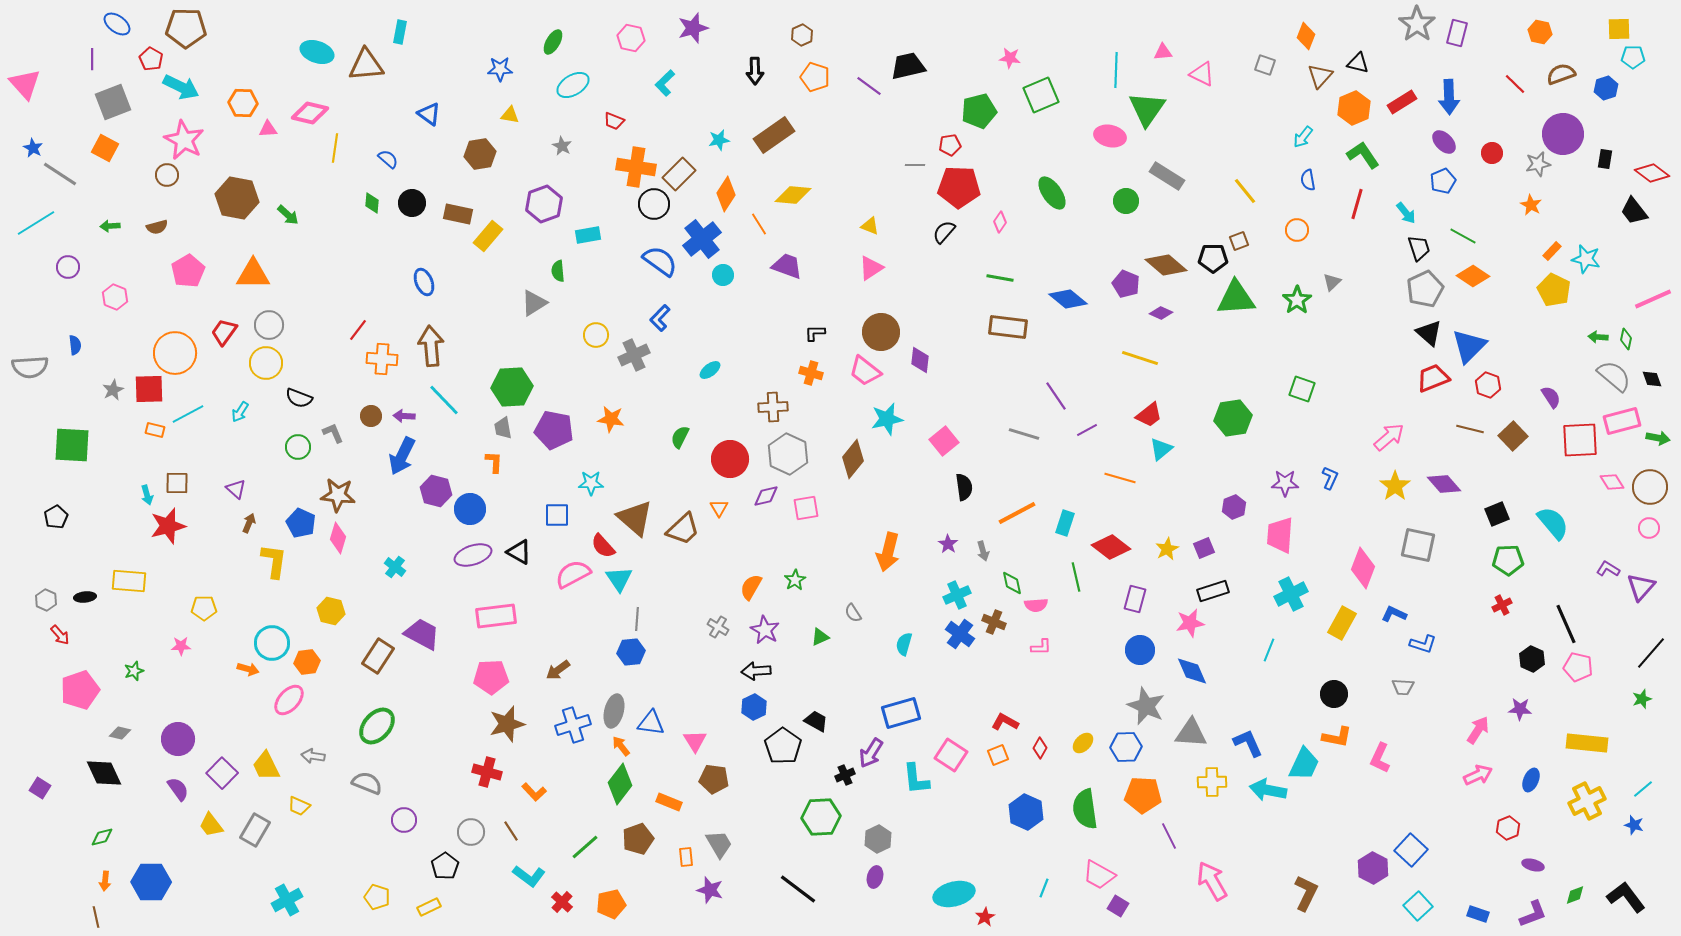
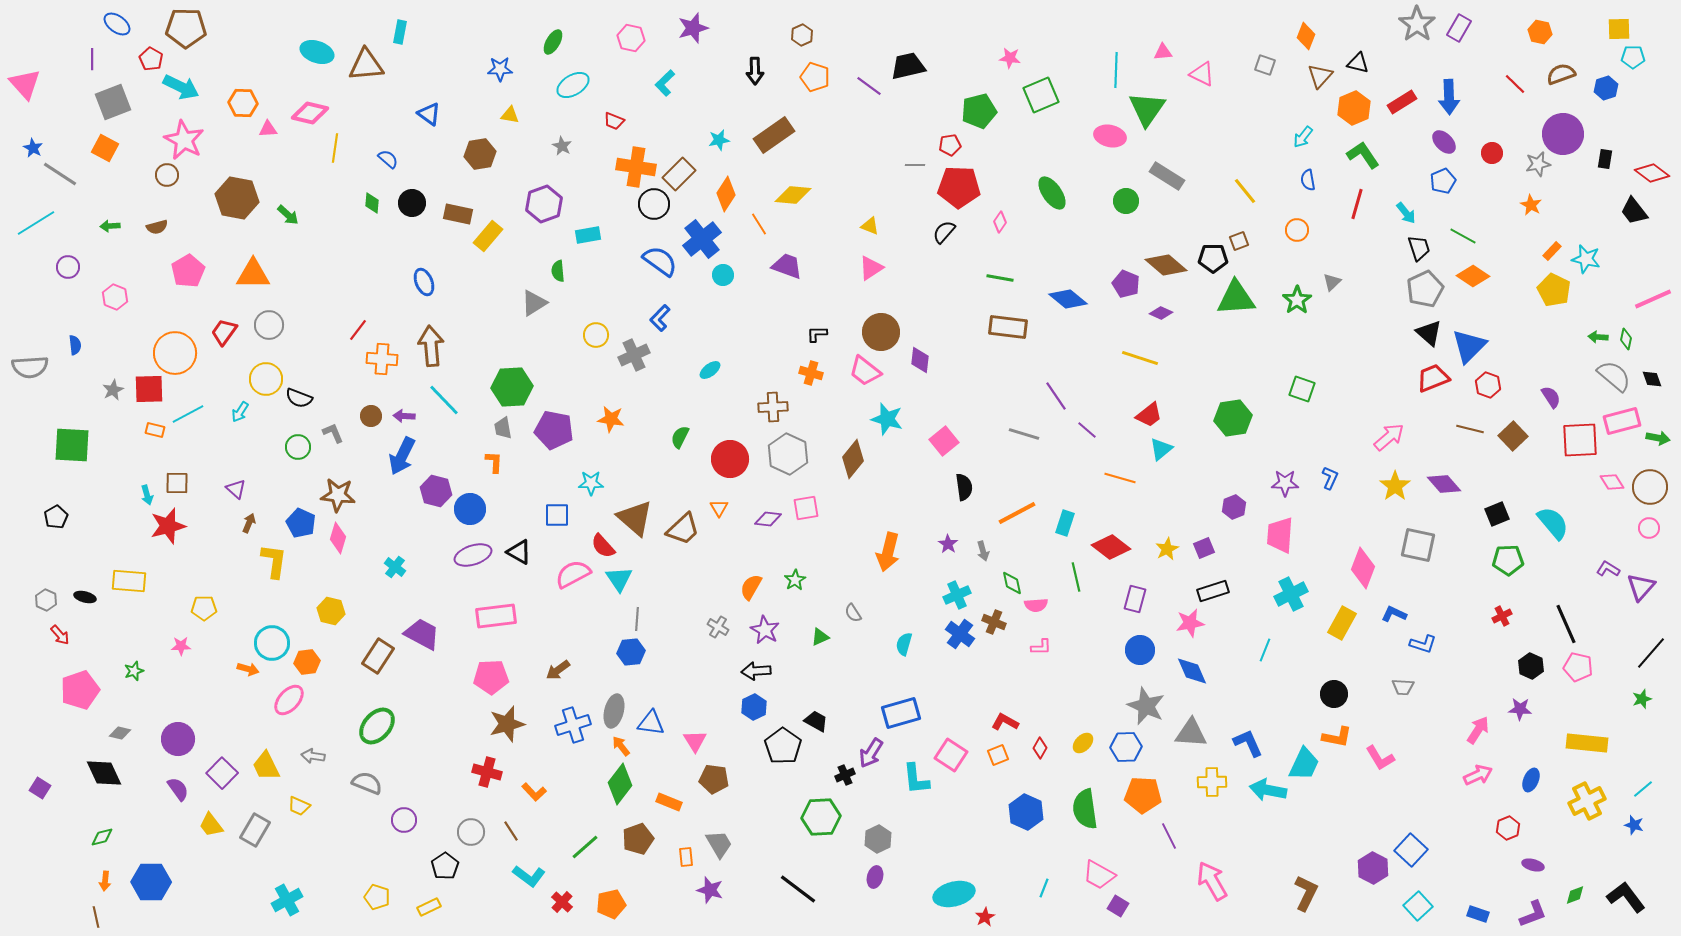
purple rectangle at (1457, 33): moved 2 px right, 5 px up; rotated 16 degrees clockwise
black L-shape at (815, 333): moved 2 px right, 1 px down
yellow circle at (266, 363): moved 16 px down
cyan star at (887, 419): rotated 28 degrees clockwise
purple line at (1087, 430): rotated 70 degrees clockwise
purple diamond at (766, 496): moved 2 px right, 23 px down; rotated 20 degrees clockwise
black ellipse at (85, 597): rotated 20 degrees clockwise
red cross at (1502, 605): moved 11 px down
cyan line at (1269, 650): moved 4 px left
black hexagon at (1532, 659): moved 1 px left, 7 px down
pink L-shape at (1380, 758): rotated 56 degrees counterclockwise
